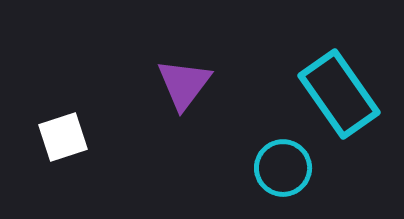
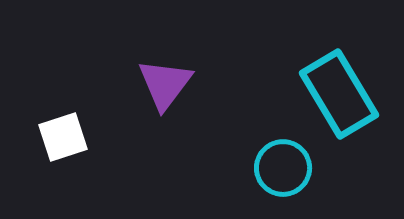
purple triangle: moved 19 px left
cyan rectangle: rotated 4 degrees clockwise
